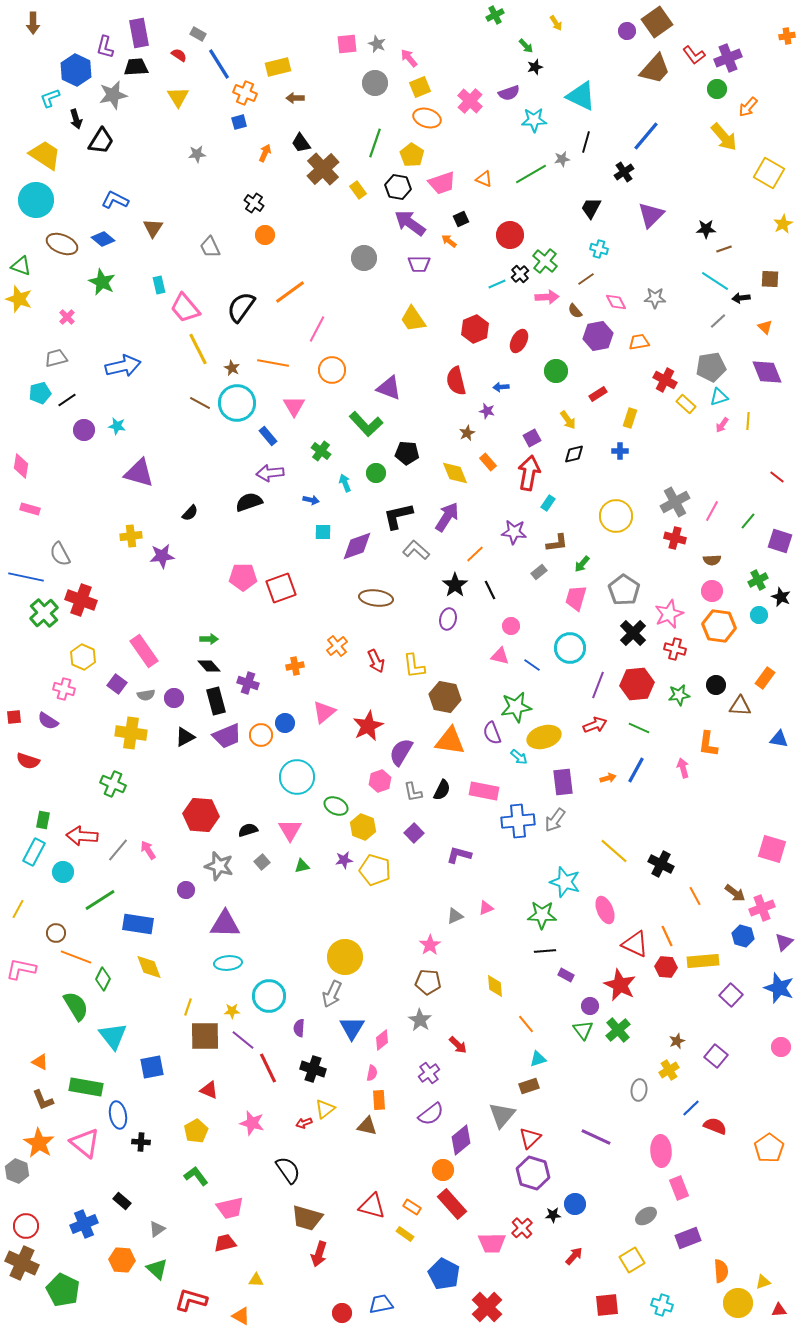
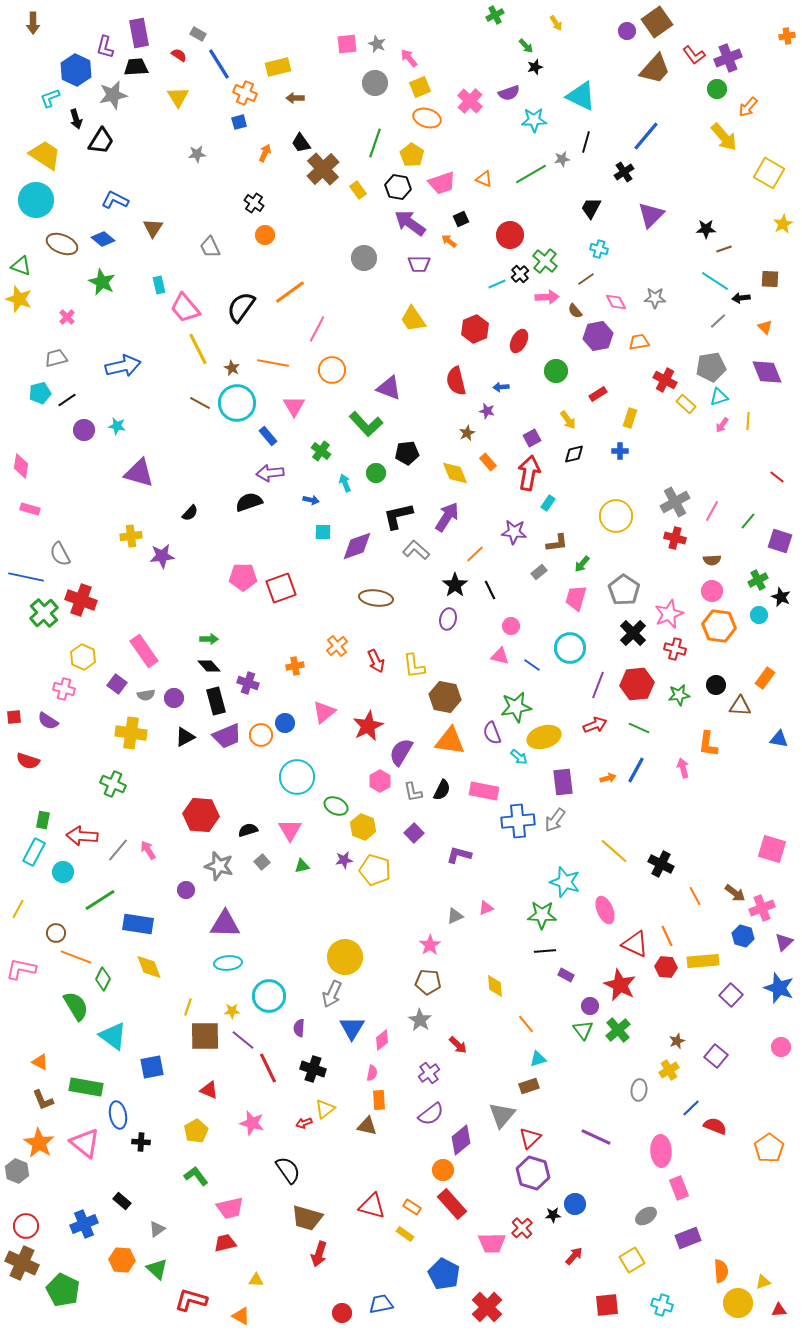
black pentagon at (407, 453): rotated 10 degrees counterclockwise
pink hexagon at (380, 781): rotated 10 degrees counterclockwise
cyan triangle at (113, 1036): rotated 16 degrees counterclockwise
